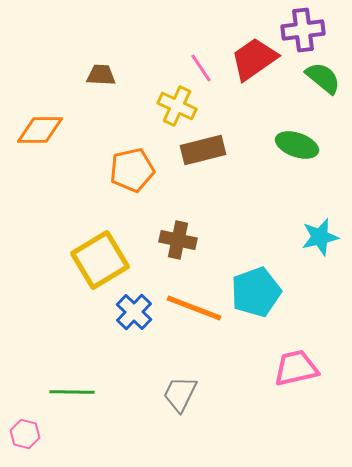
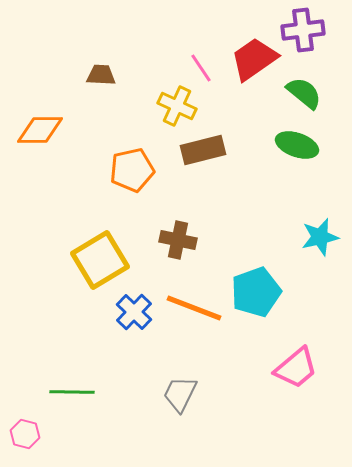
green semicircle: moved 19 px left, 15 px down
pink trapezoid: rotated 153 degrees clockwise
